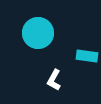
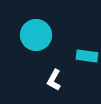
cyan circle: moved 2 px left, 2 px down
